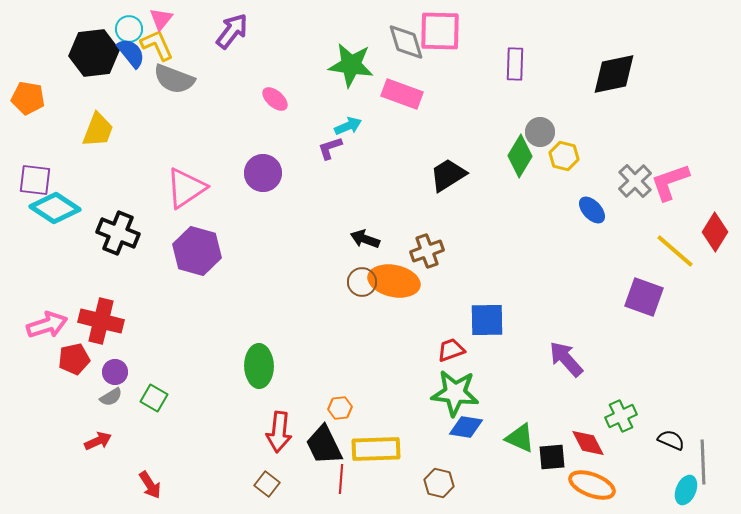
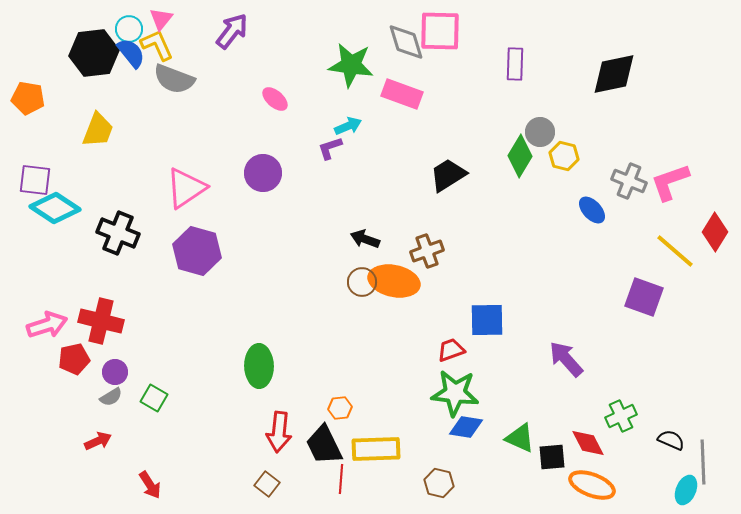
gray cross at (635, 181): moved 6 px left; rotated 24 degrees counterclockwise
